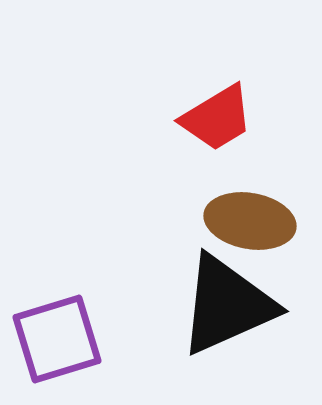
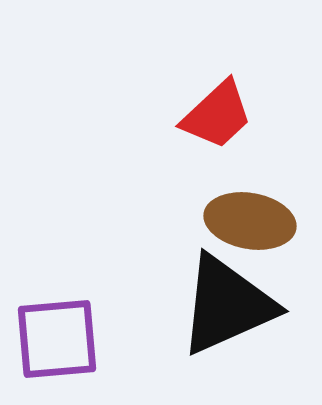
red trapezoid: moved 3 px up; rotated 12 degrees counterclockwise
purple square: rotated 12 degrees clockwise
